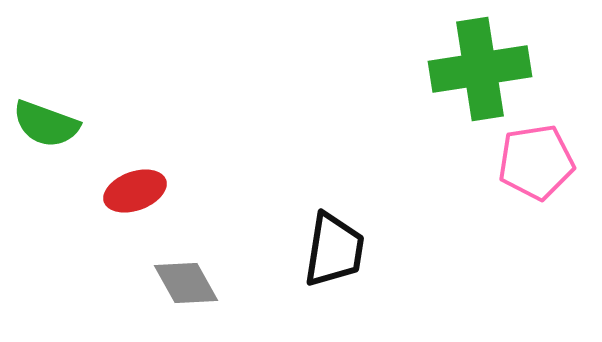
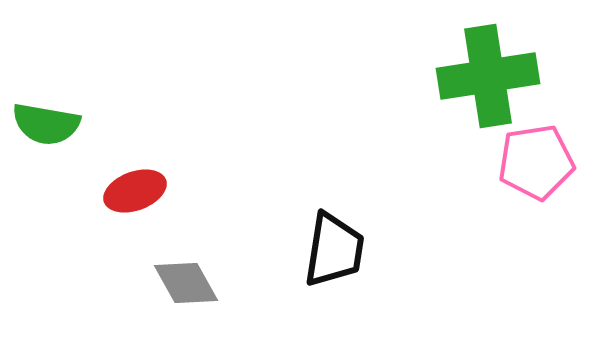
green cross: moved 8 px right, 7 px down
green semicircle: rotated 10 degrees counterclockwise
